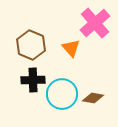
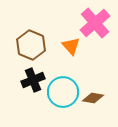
orange triangle: moved 2 px up
black cross: rotated 20 degrees counterclockwise
cyan circle: moved 1 px right, 2 px up
